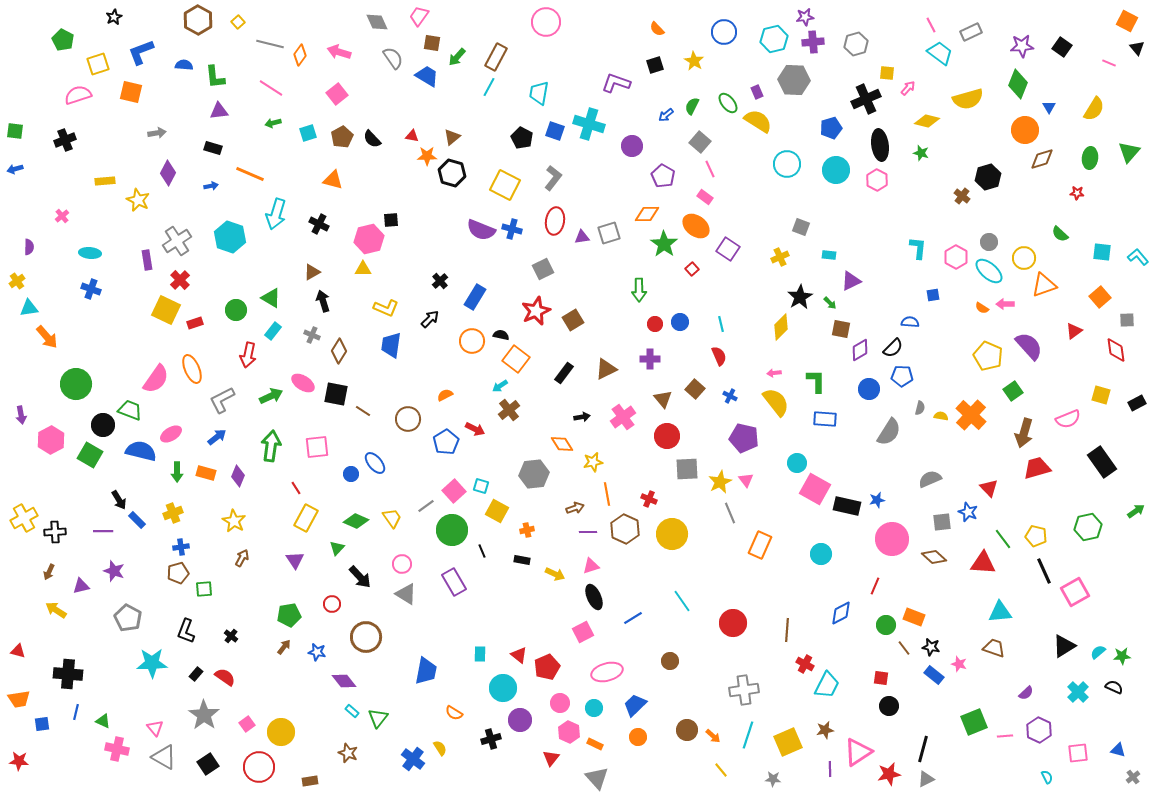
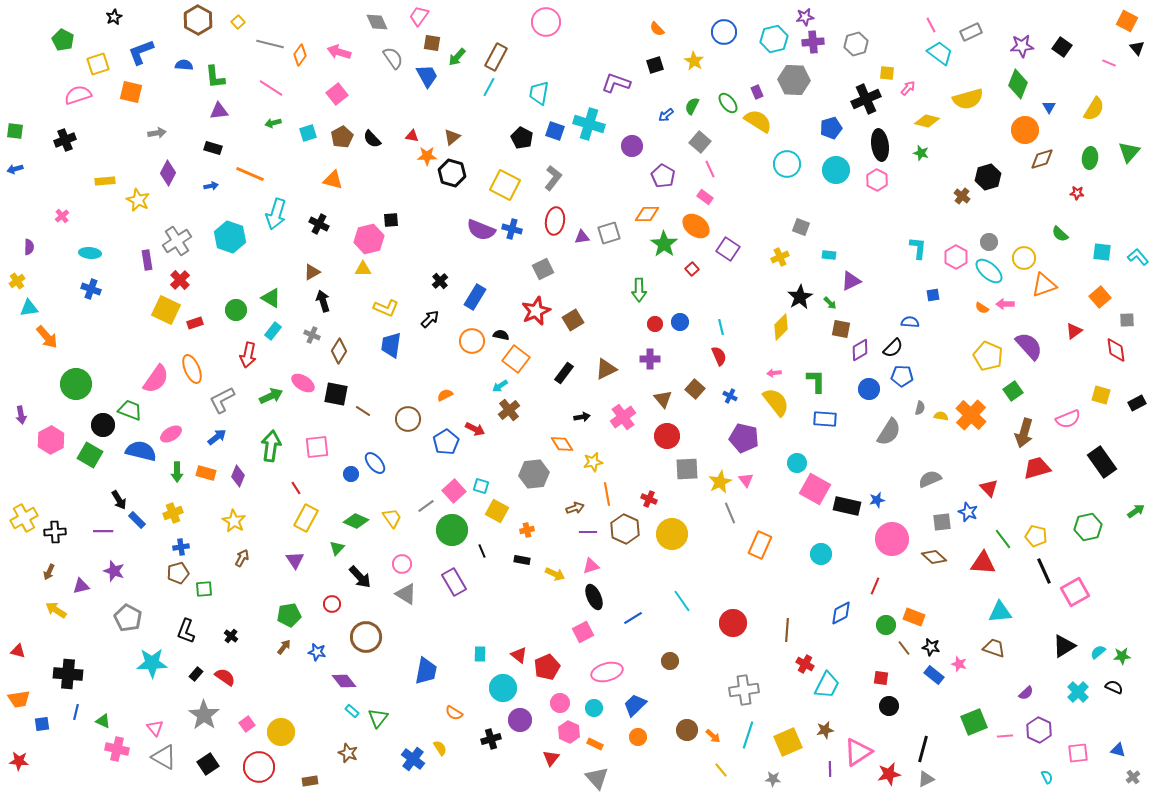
blue trapezoid at (427, 76): rotated 30 degrees clockwise
cyan line at (721, 324): moved 3 px down
